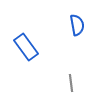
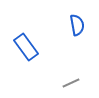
gray line: rotated 72 degrees clockwise
